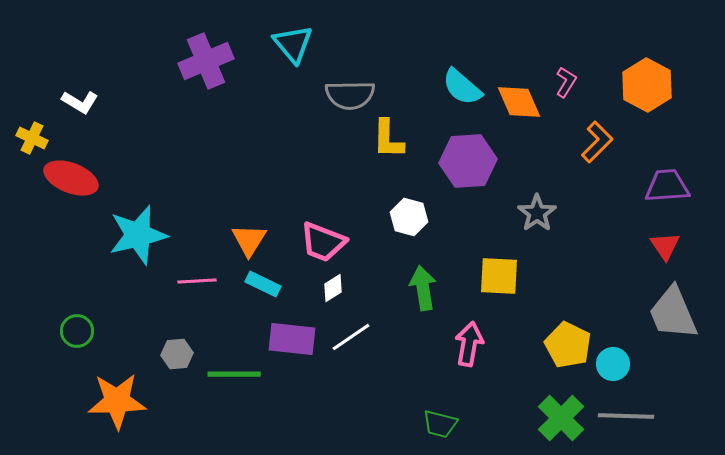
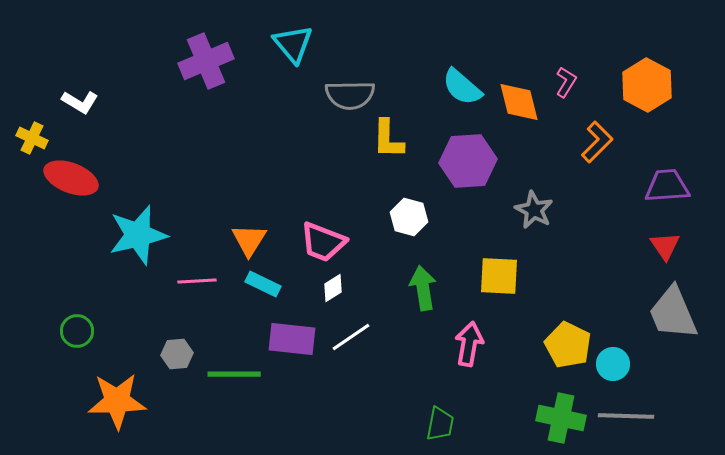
orange diamond: rotated 9 degrees clockwise
gray star: moved 3 px left, 3 px up; rotated 9 degrees counterclockwise
green cross: rotated 33 degrees counterclockwise
green trapezoid: rotated 93 degrees counterclockwise
